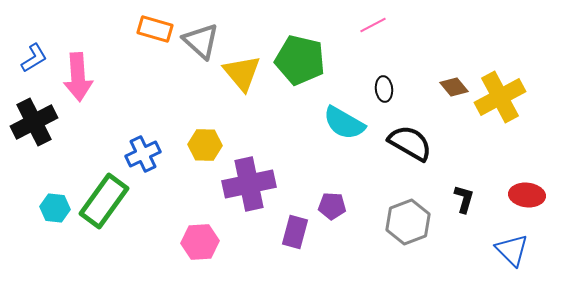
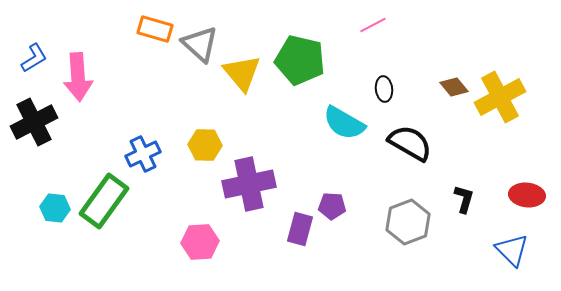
gray triangle: moved 1 px left, 3 px down
purple rectangle: moved 5 px right, 3 px up
